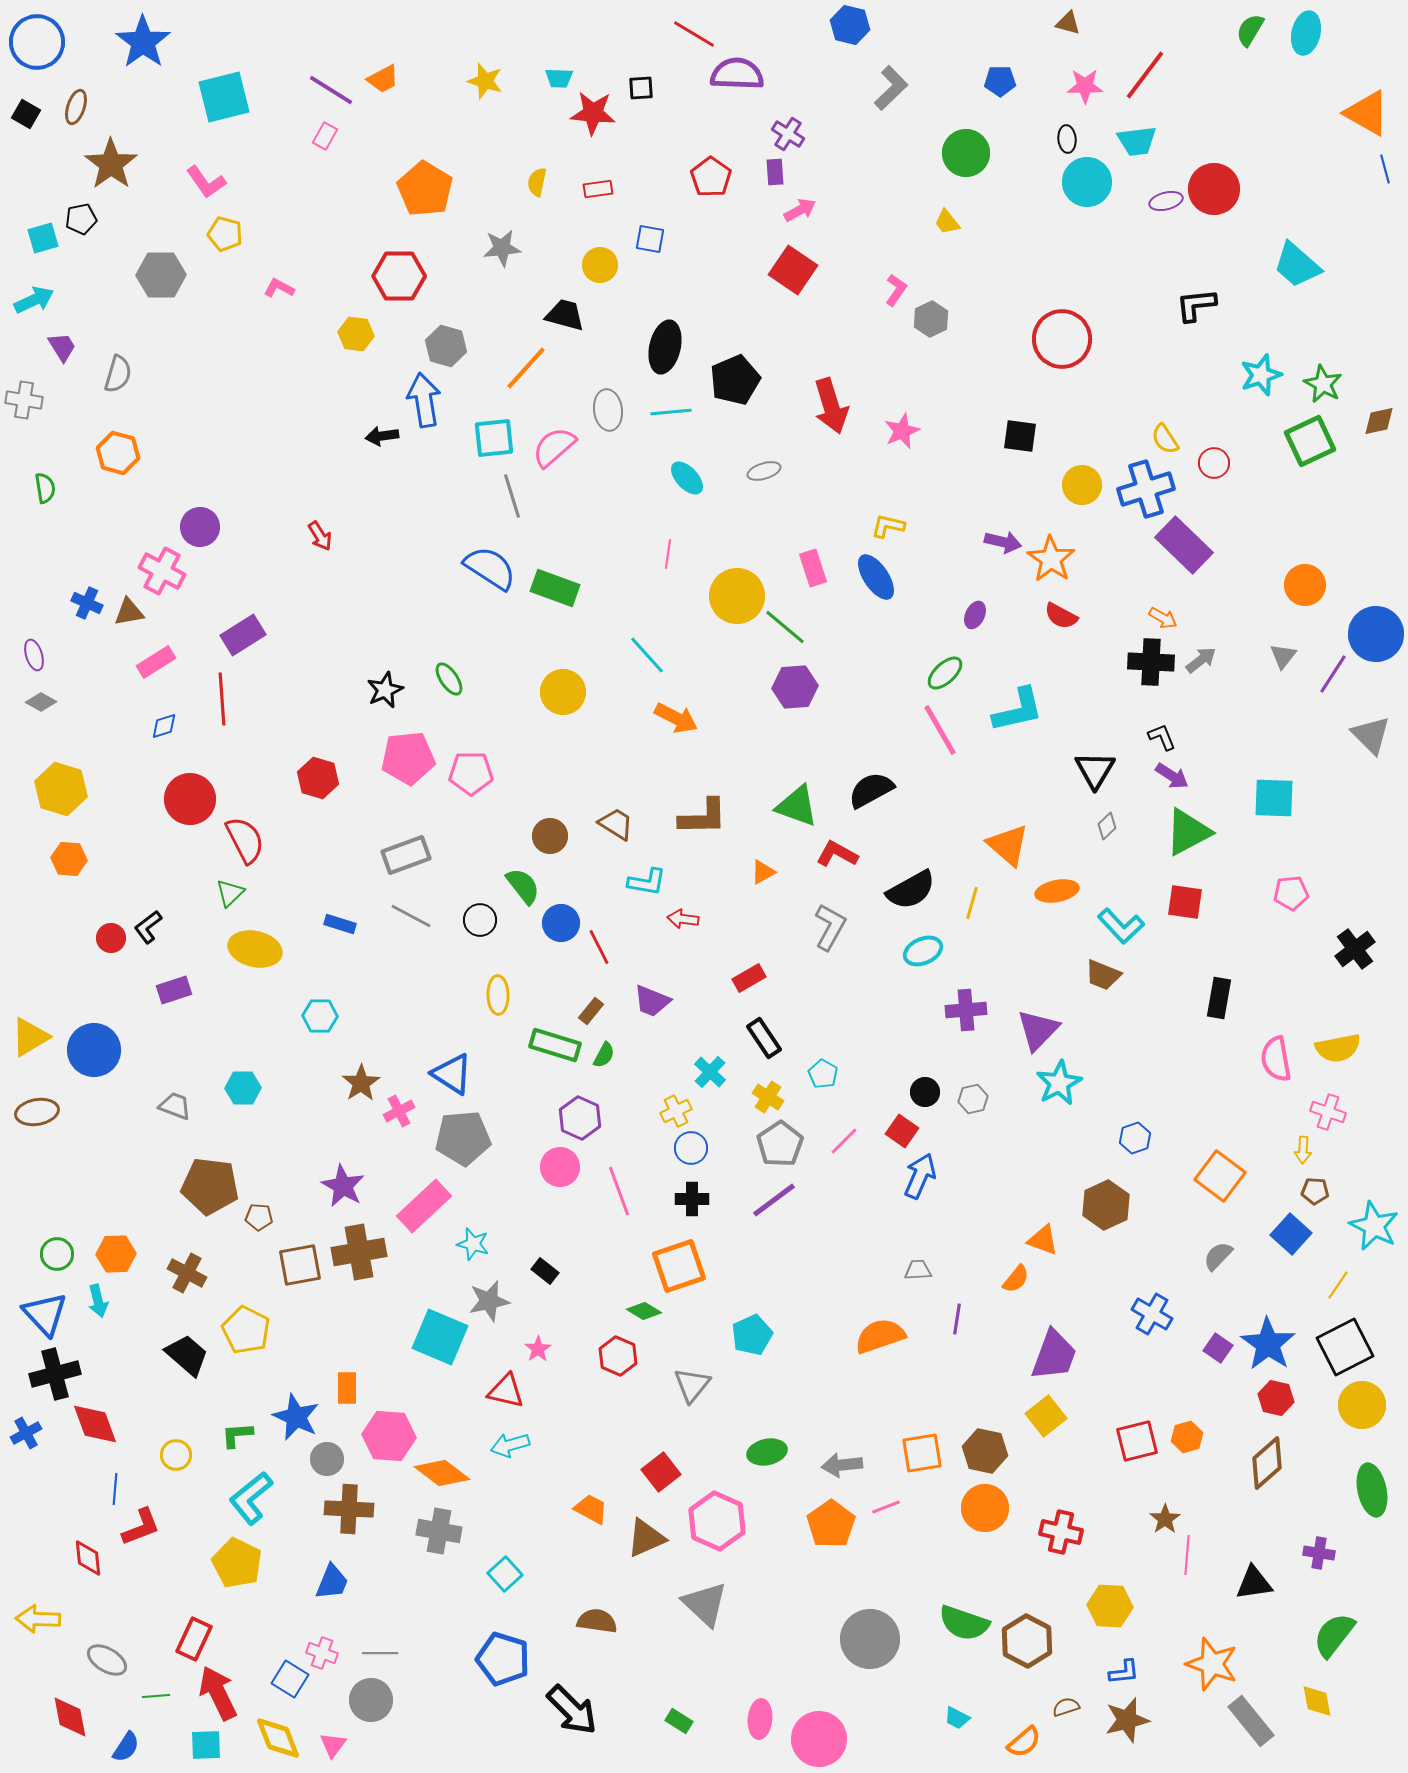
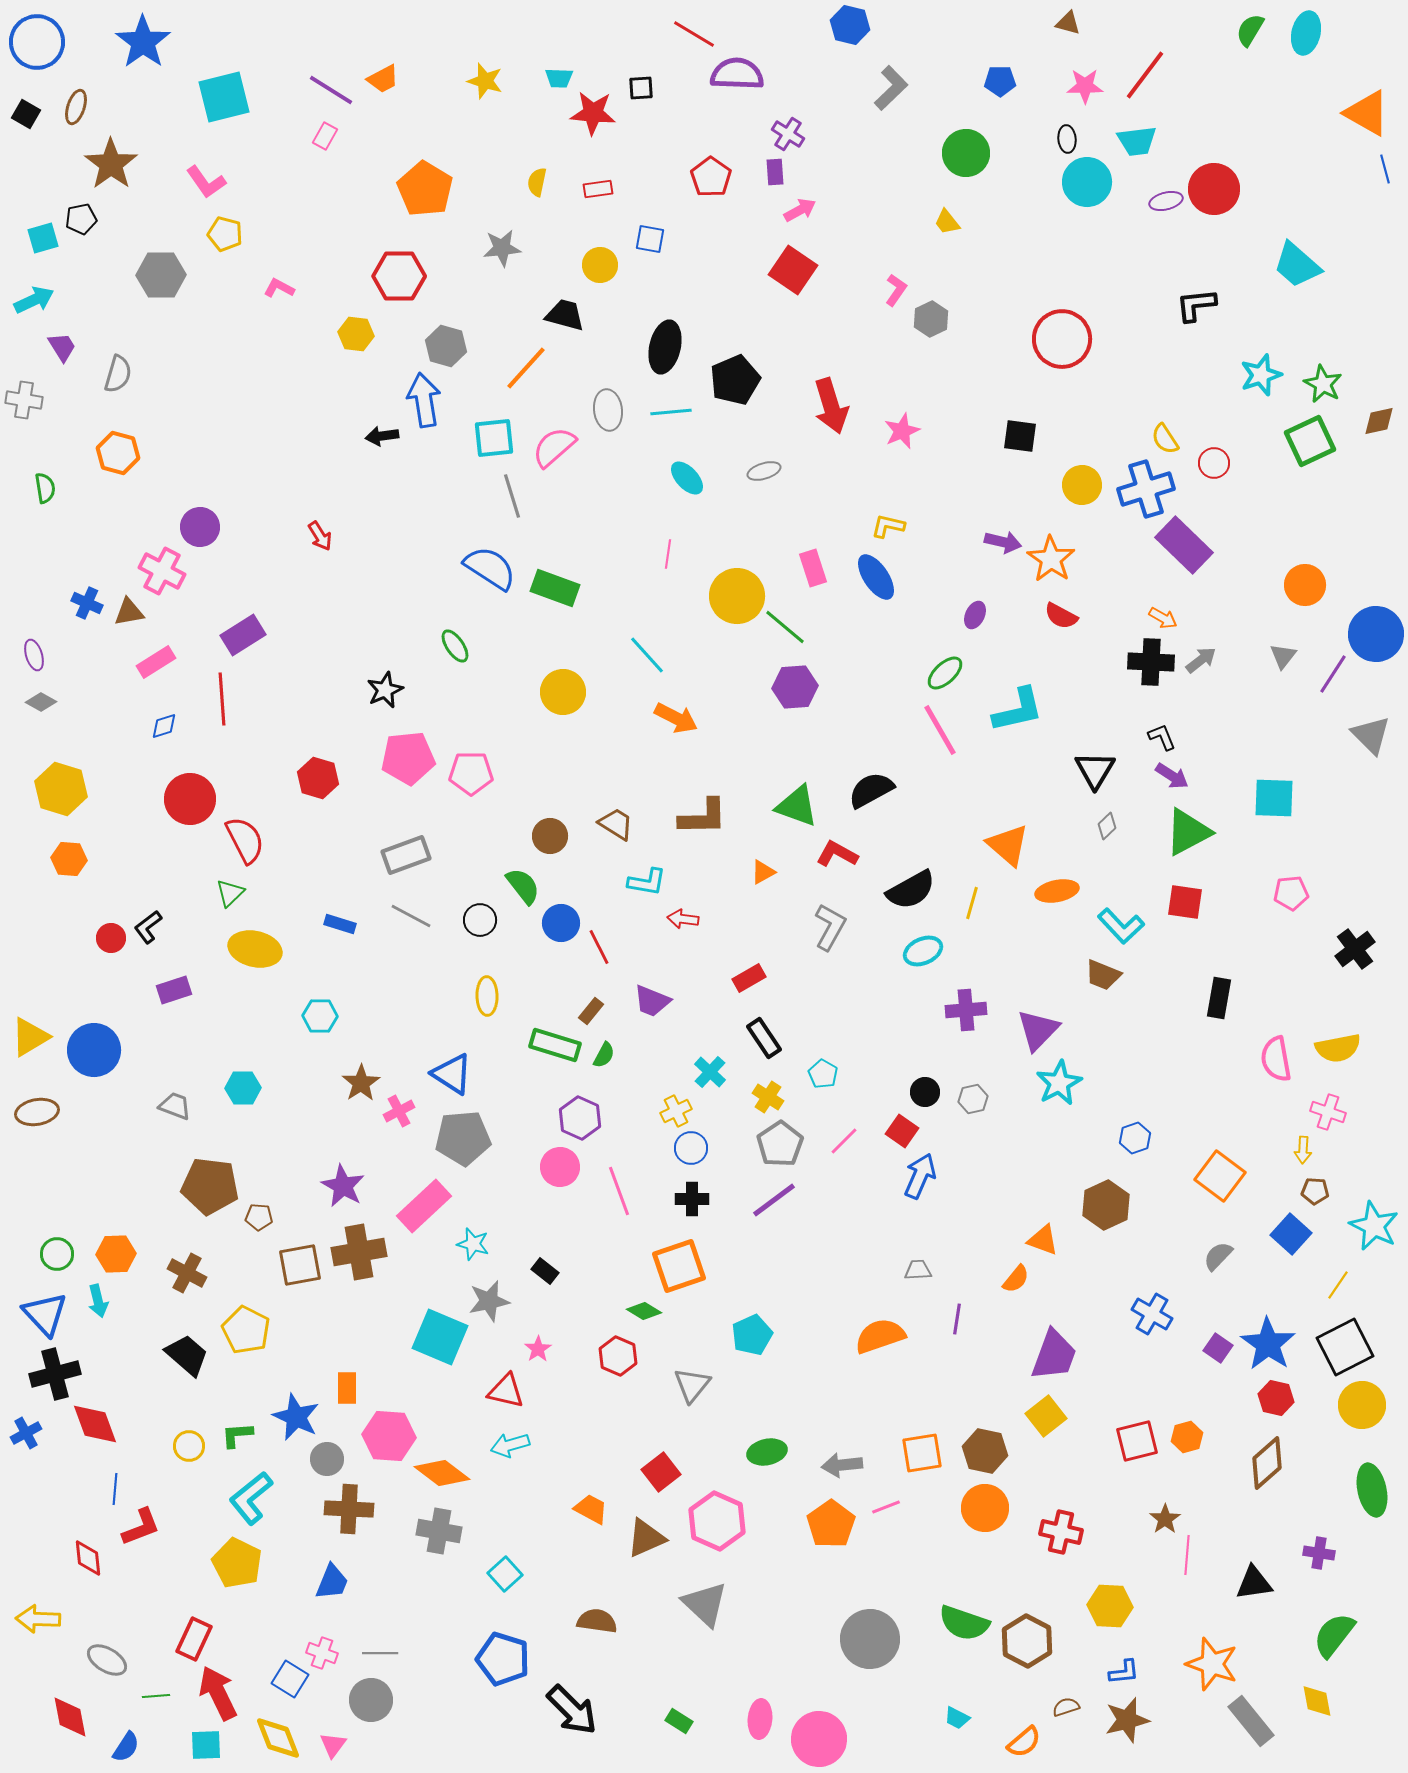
green ellipse at (449, 679): moved 6 px right, 33 px up
yellow ellipse at (498, 995): moved 11 px left, 1 px down
yellow circle at (176, 1455): moved 13 px right, 9 px up
